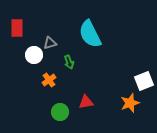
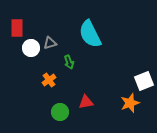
white circle: moved 3 px left, 7 px up
